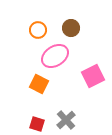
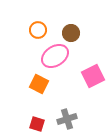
brown circle: moved 5 px down
gray cross: moved 1 px right, 1 px up; rotated 24 degrees clockwise
